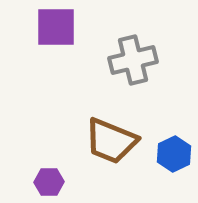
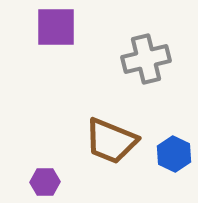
gray cross: moved 13 px right, 1 px up
blue hexagon: rotated 8 degrees counterclockwise
purple hexagon: moved 4 px left
